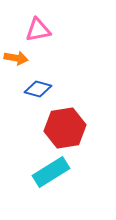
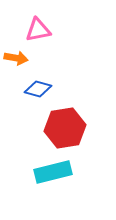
cyan rectangle: moved 2 px right; rotated 18 degrees clockwise
